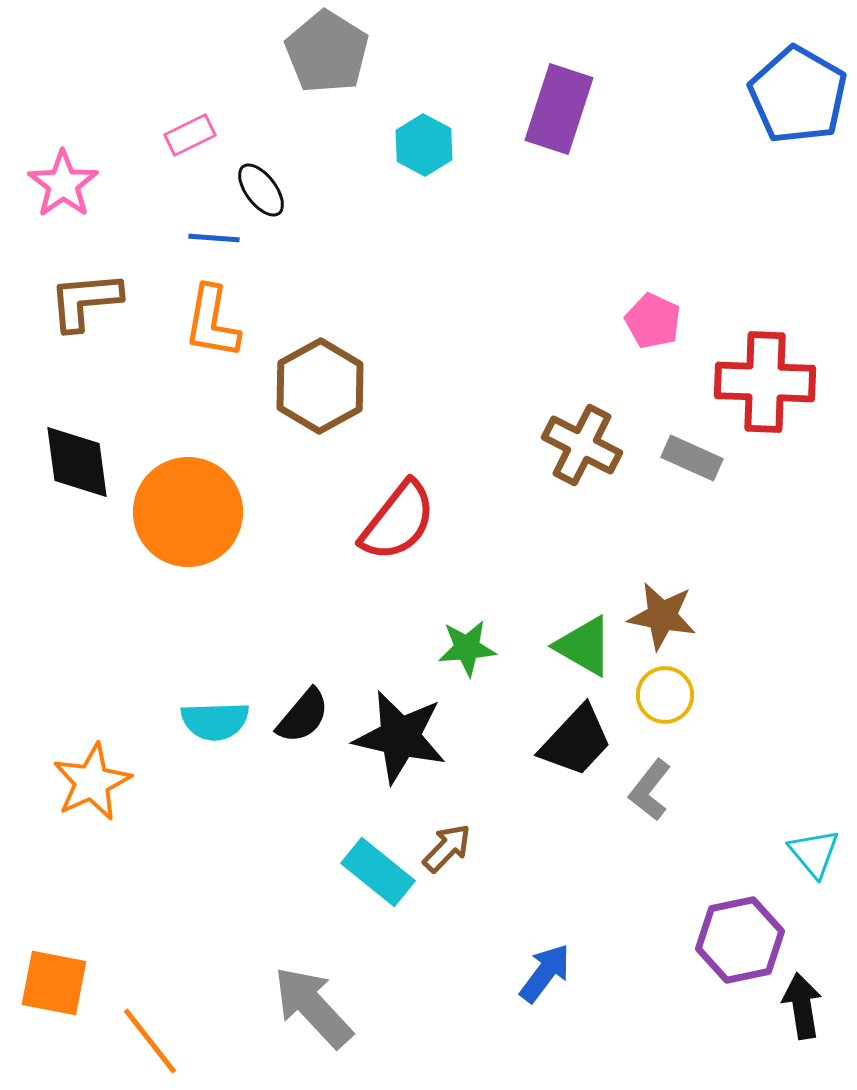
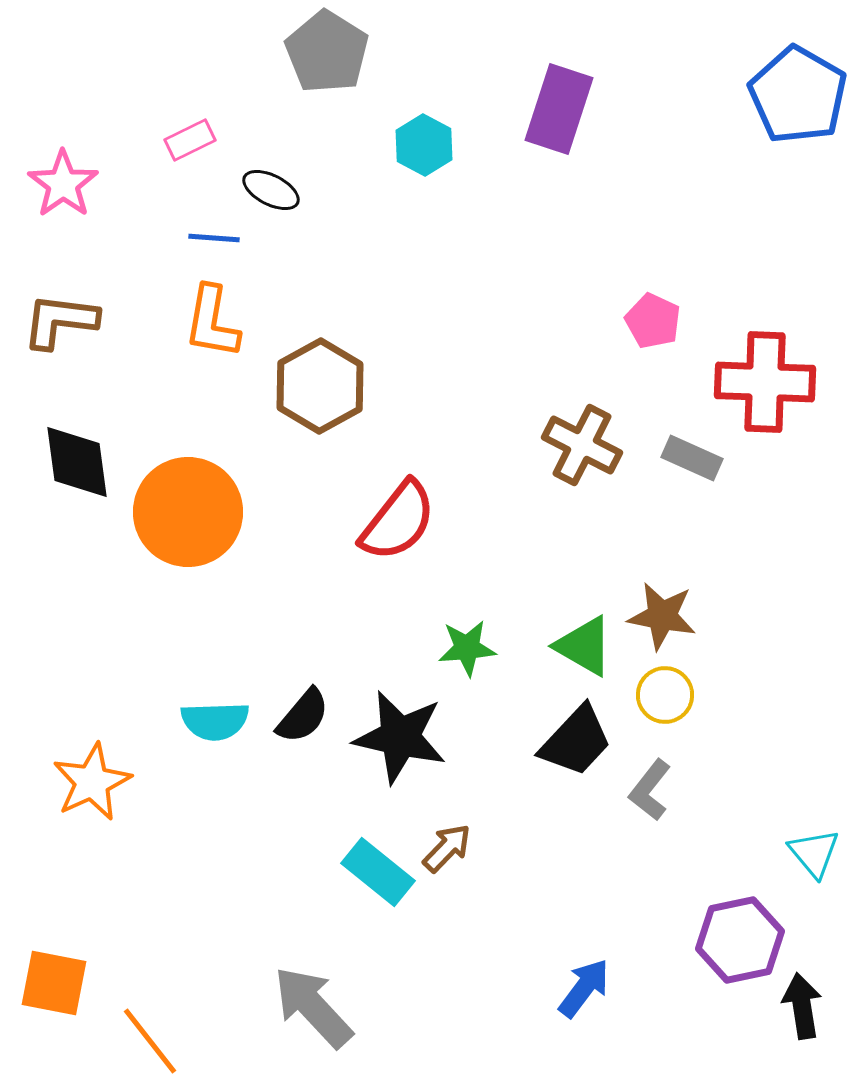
pink rectangle: moved 5 px down
black ellipse: moved 10 px right; rotated 26 degrees counterclockwise
brown L-shape: moved 25 px left, 20 px down; rotated 12 degrees clockwise
blue arrow: moved 39 px right, 15 px down
